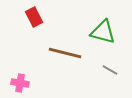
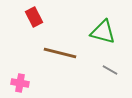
brown line: moved 5 px left
